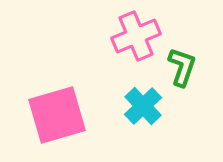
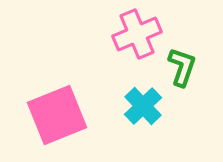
pink cross: moved 1 px right, 2 px up
pink square: rotated 6 degrees counterclockwise
